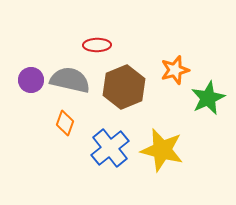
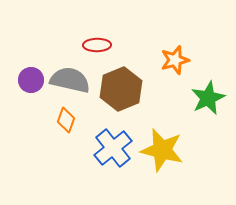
orange star: moved 10 px up
brown hexagon: moved 3 px left, 2 px down
orange diamond: moved 1 px right, 3 px up
blue cross: moved 3 px right
